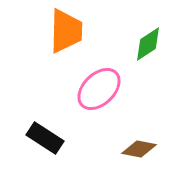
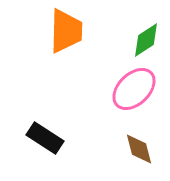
green diamond: moved 2 px left, 4 px up
pink ellipse: moved 35 px right
brown diamond: rotated 64 degrees clockwise
